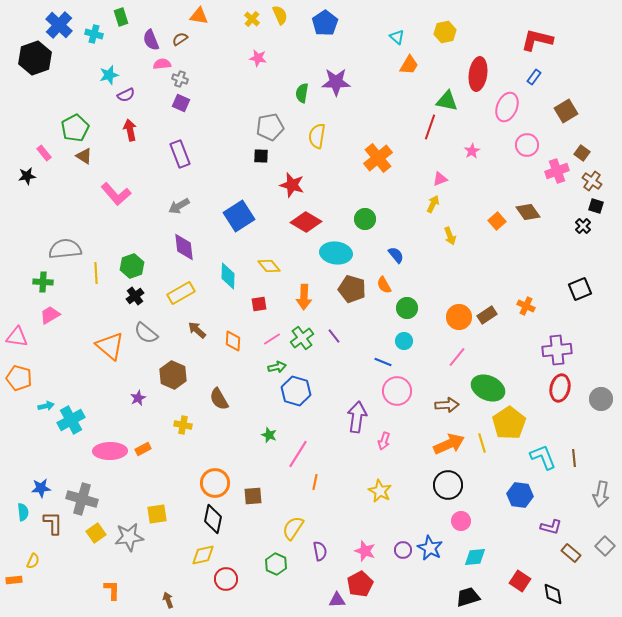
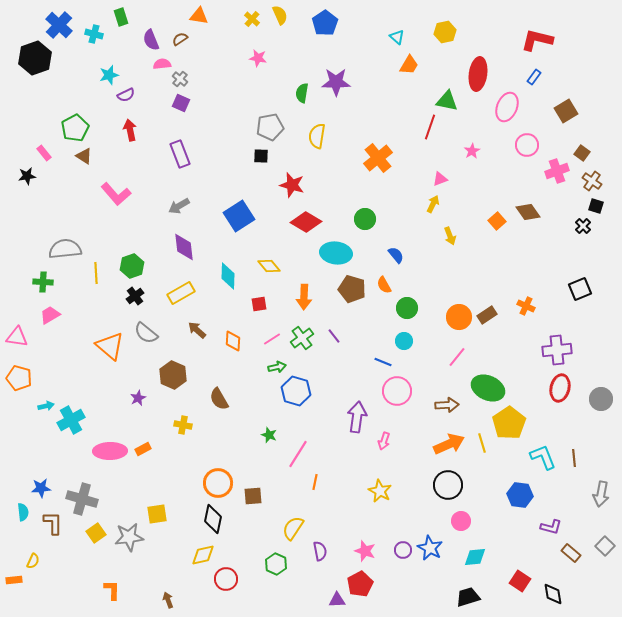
gray cross at (180, 79): rotated 21 degrees clockwise
orange circle at (215, 483): moved 3 px right
